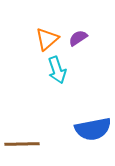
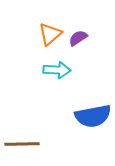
orange triangle: moved 3 px right, 5 px up
cyan arrow: rotated 68 degrees counterclockwise
blue semicircle: moved 13 px up
